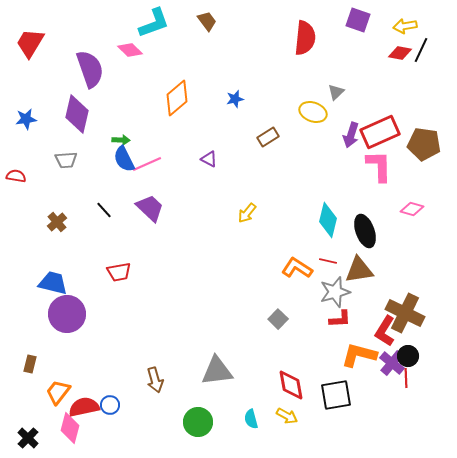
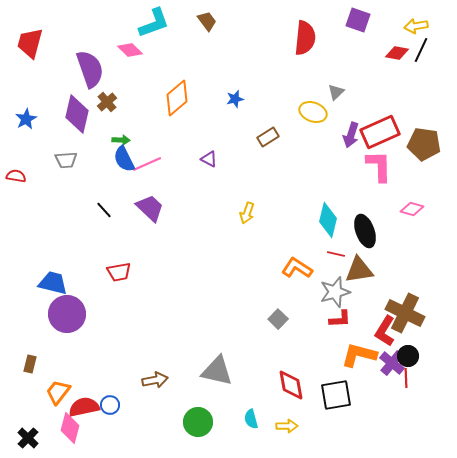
yellow arrow at (405, 26): moved 11 px right
red trapezoid at (30, 43): rotated 16 degrees counterclockwise
red diamond at (400, 53): moved 3 px left
blue star at (26, 119): rotated 20 degrees counterclockwise
yellow arrow at (247, 213): rotated 20 degrees counterclockwise
brown cross at (57, 222): moved 50 px right, 120 px up
red line at (328, 261): moved 8 px right, 7 px up
gray triangle at (217, 371): rotated 20 degrees clockwise
brown arrow at (155, 380): rotated 85 degrees counterclockwise
yellow arrow at (287, 416): moved 10 px down; rotated 30 degrees counterclockwise
